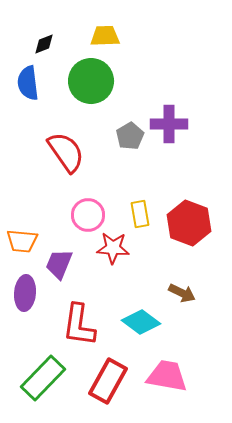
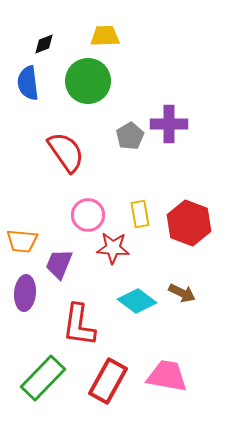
green circle: moved 3 px left
cyan diamond: moved 4 px left, 21 px up
